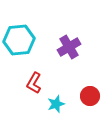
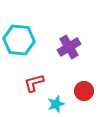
cyan hexagon: rotated 12 degrees clockwise
red L-shape: rotated 45 degrees clockwise
red circle: moved 6 px left, 5 px up
